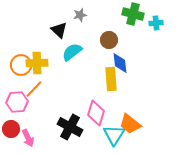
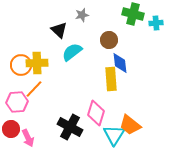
gray star: moved 2 px right
orange trapezoid: moved 1 px down
